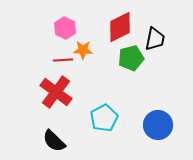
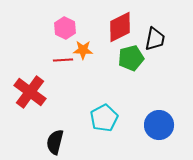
red cross: moved 26 px left
blue circle: moved 1 px right
black semicircle: moved 1 px right, 1 px down; rotated 60 degrees clockwise
